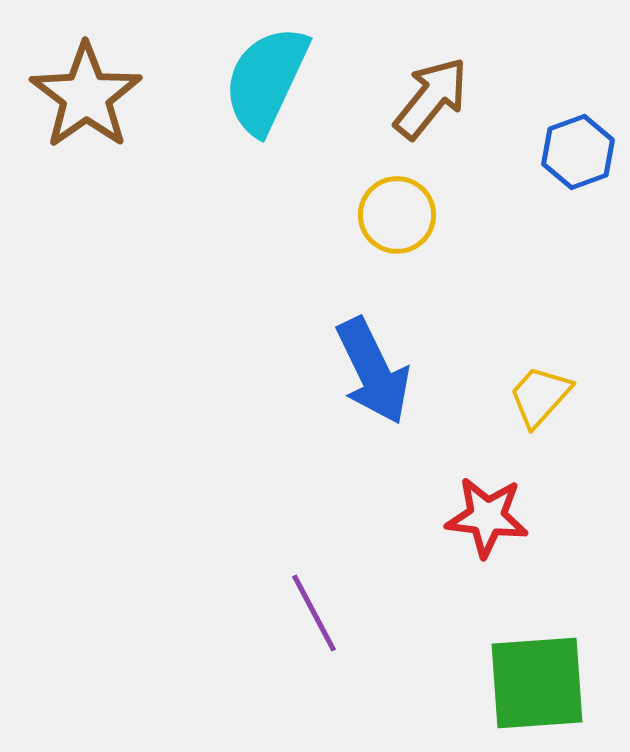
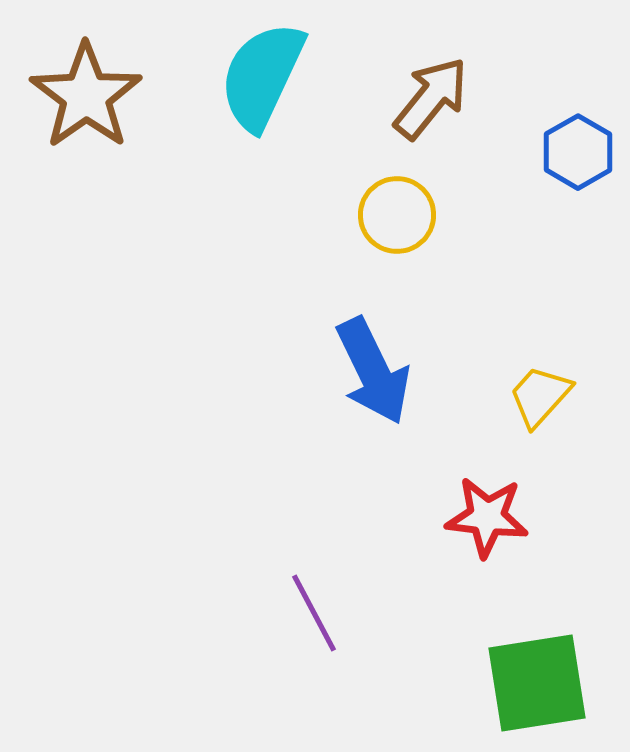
cyan semicircle: moved 4 px left, 4 px up
blue hexagon: rotated 10 degrees counterclockwise
green square: rotated 5 degrees counterclockwise
